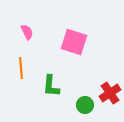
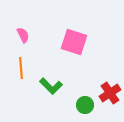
pink semicircle: moved 4 px left, 3 px down
green L-shape: rotated 50 degrees counterclockwise
